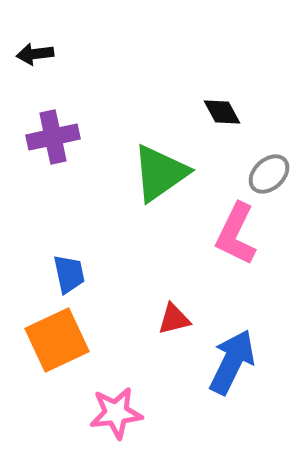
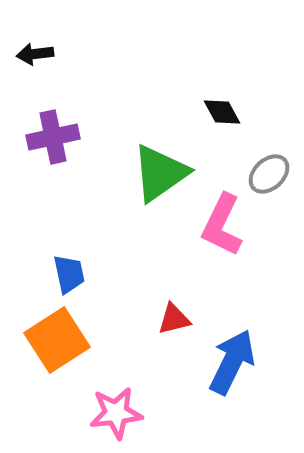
pink L-shape: moved 14 px left, 9 px up
orange square: rotated 8 degrees counterclockwise
